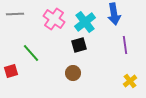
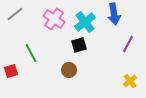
gray line: rotated 36 degrees counterclockwise
purple line: moved 3 px right, 1 px up; rotated 36 degrees clockwise
green line: rotated 12 degrees clockwise
brown circle: moved 4 px left, 3 px up
